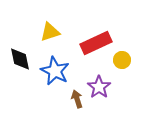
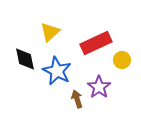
yellow triangle: rotated 25 degrees counterclockwise
black diamond: moved 5 px right
blue star: moved 2 px right
